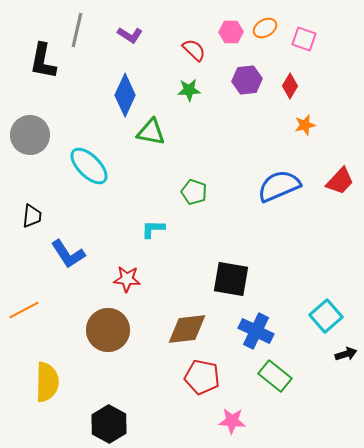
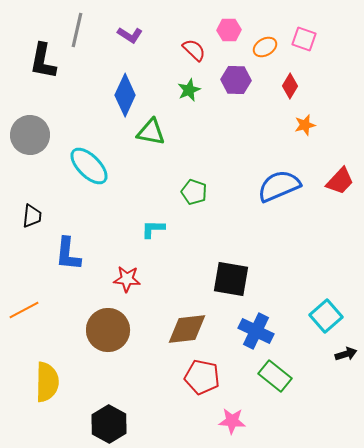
orange ellipse: moved 19 px down
pink hexagon: moved 2 px left, 2 px up
purple hexagon: moved 11 px left; rotated 8 degrees clockwise
green star: rotated 20 degrees counterclockwise
blue L-shape: rotated 39 degrees clockwise
